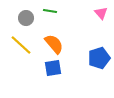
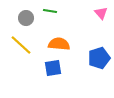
orange semicircle: moved 5 px right; rotated 45 degrees counterclockwise
